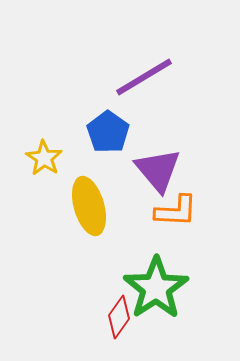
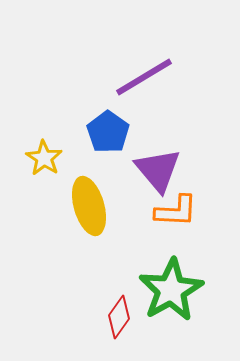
green star: moved 15 px right, 2 px down; rotated 4 degrees clockwise
